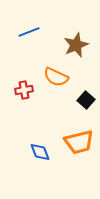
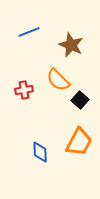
brown star: moved 5 px left; rotated 25 degrees counterclockwise
orange semicircle: moved 2 px right, 3 px down; rotated 20 degrees clockwise
black square: moved 6 px left
orange trapezoid: rotated 48 degrees counterclockwise
blue diamond: rotated 20 degrees clockwise
